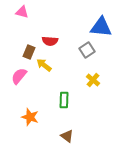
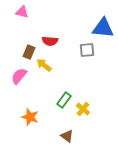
blue triangle: moved 2 px right, 1 px down
gray square: rotated 28 degrees clockwise
yellow cross: moved 10 px left, 29 px down
green rectangle: rotated 35 degrees clockwise
